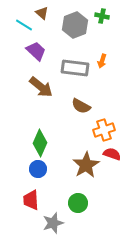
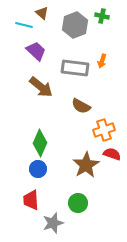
cyan line: rotated 18 degrees counterclockwise
